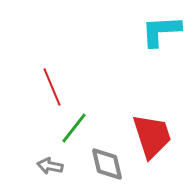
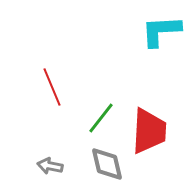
green line: moved 27 px right, 10 px up
red trapezoid: moved 3 px left, 5 px up; rotated 21 degrees clockwise
